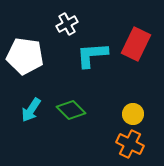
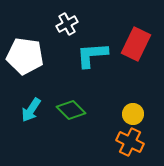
orange cross: moved 2 px up
